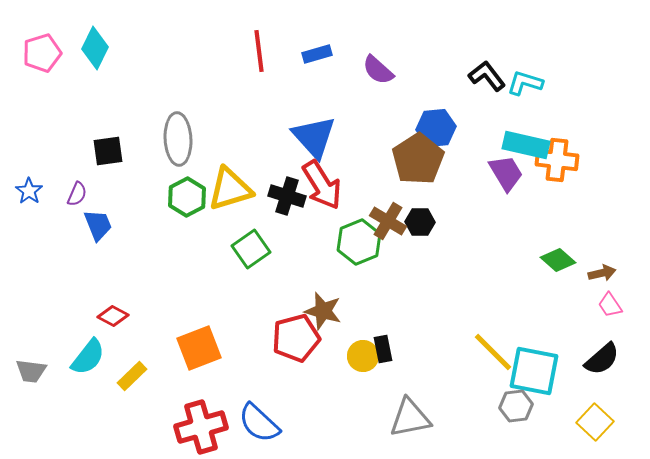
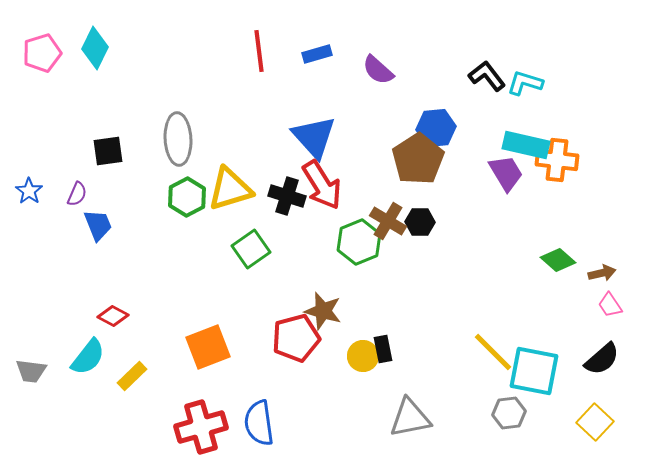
orange square at (199, 348): moved 9 px right, 1 px up
gray hexagon at (516, 406): moved 7 px left, 7 px down
blue semicircle at (259, 423): rotated 39 degrees clockwise
